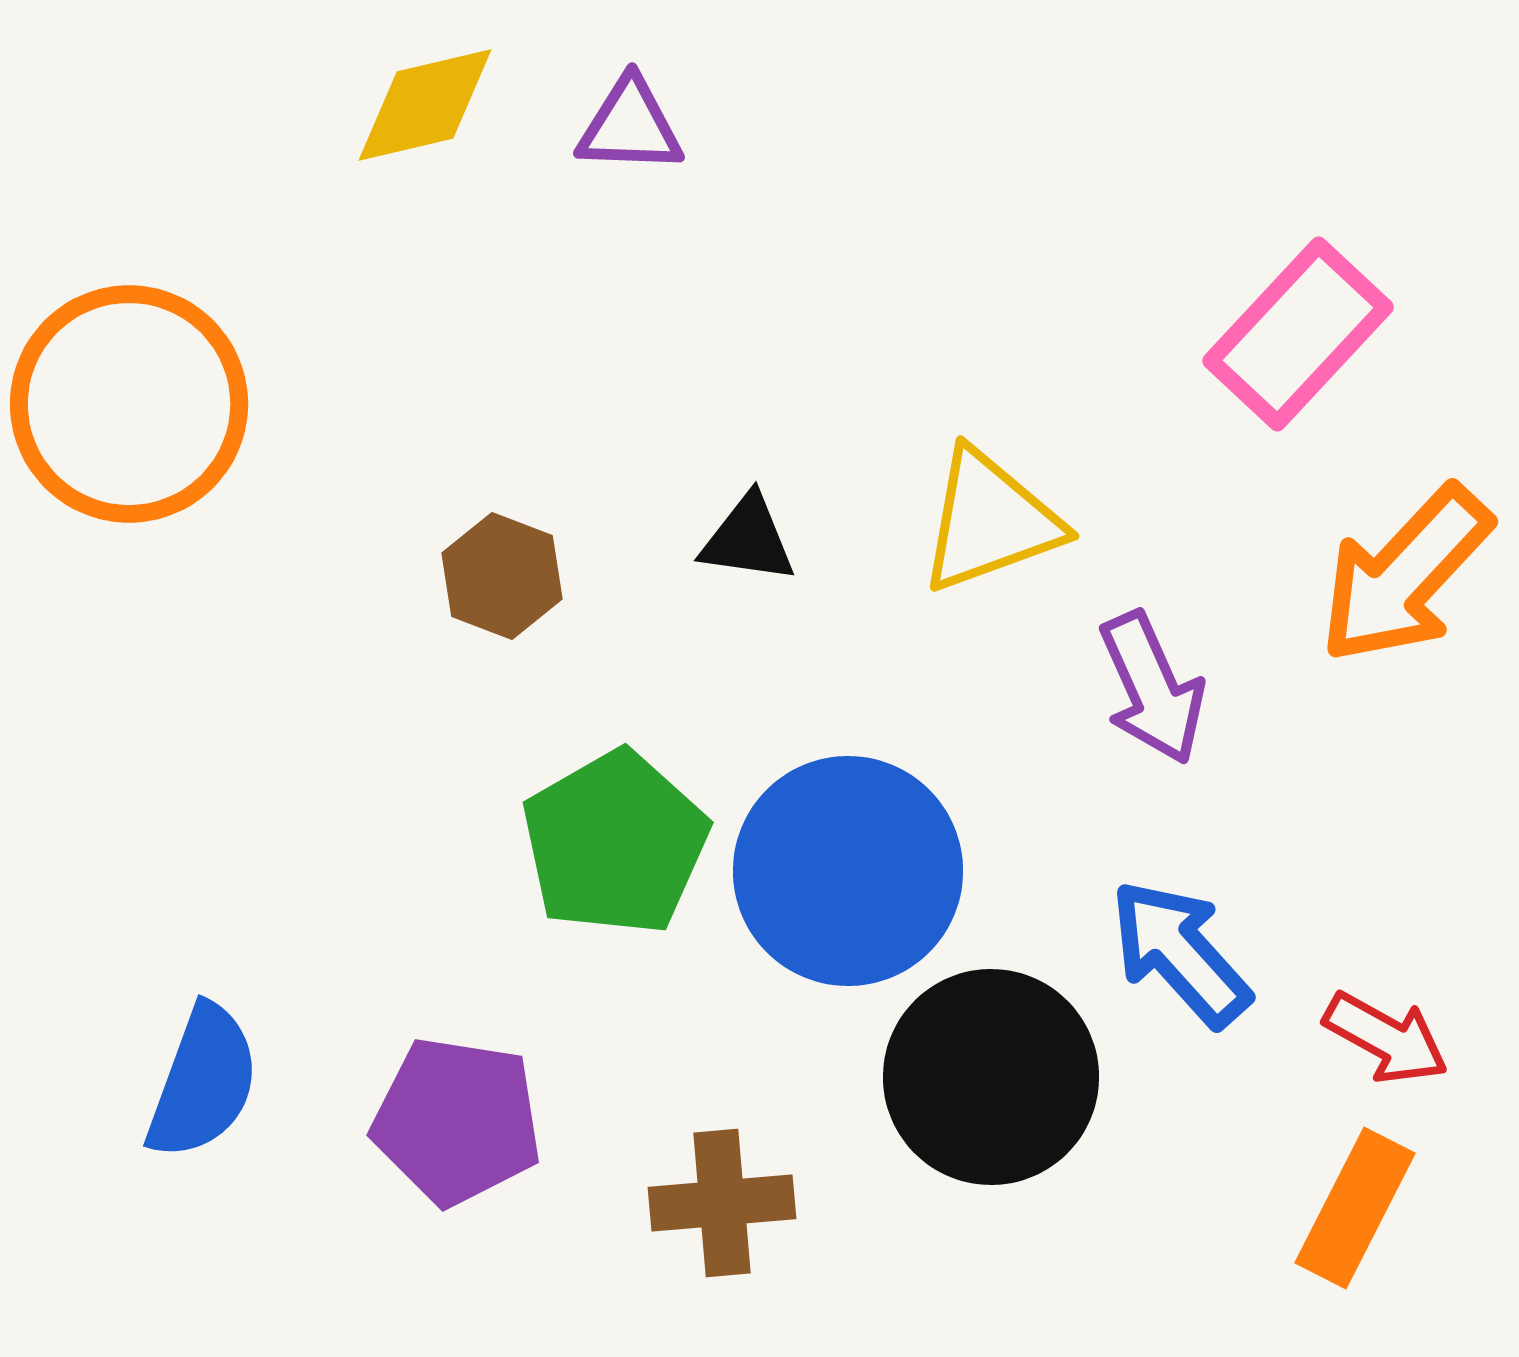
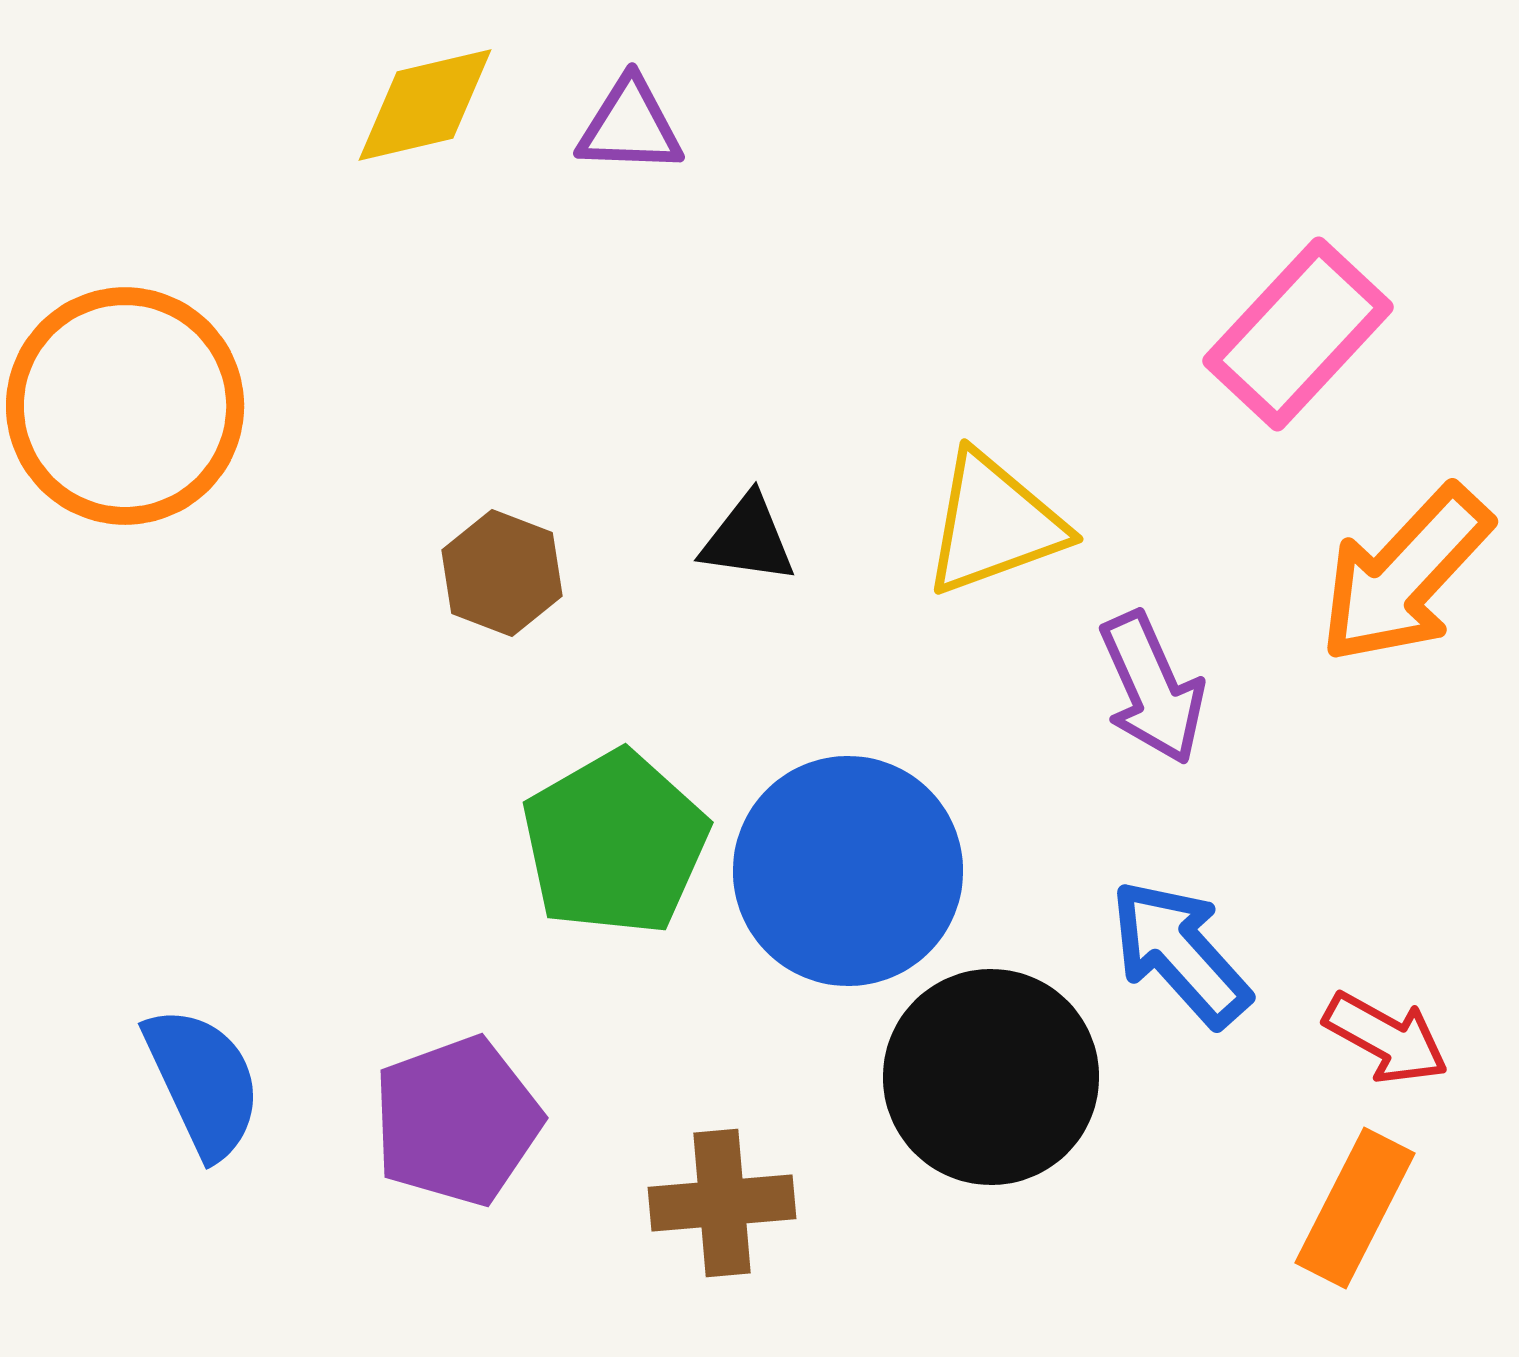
orange circle: moved 4 px left, 2 px down
yellow triangle: moved 4 px right, 3 px down
brown hexagon: moved 3 px up
blue semicircle: rotated 45 degrees counterclockwise
purple pentagon: rotated 29 degrees counterclockwise
